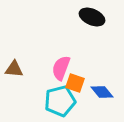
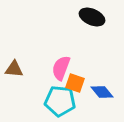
cyan pentagon: rotated 20 degrees clockwise
